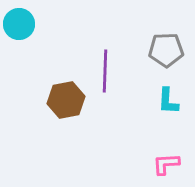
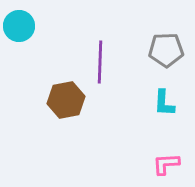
cyan circle: moved 2 px down
purple line: moved 5 px left, 9 px up
cyan L-shape: moved 4 px left, 2 px down
